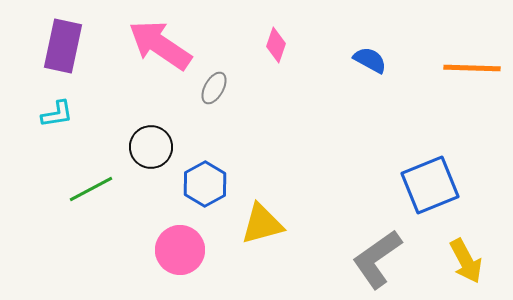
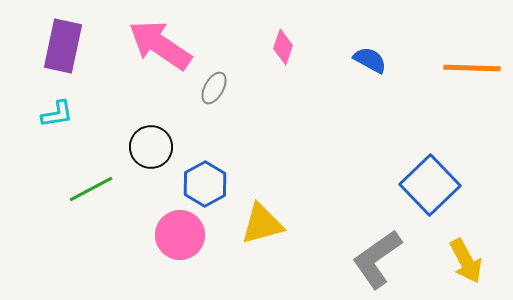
pink diamond: moved 7 px right, 2 px down
blue square: rotated 22 degrees counterclockwise
pink circle: moved 15 px up
